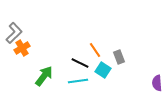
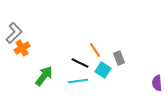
gray rectangle: moved 1 px down
